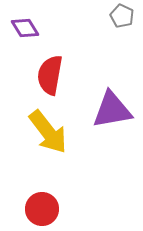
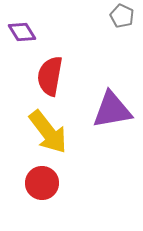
purple diamond: moved 3 px left, 4 px down
red semicircle: moved 1 px down
red circle: moved 26 px up
